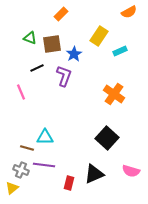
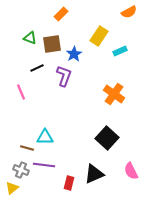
pink semicircle: rotated 48 degrees clockwise
